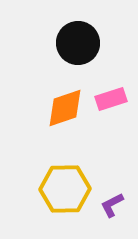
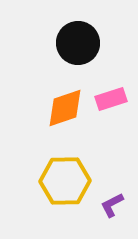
yellow hexagon: moved 8 px up
